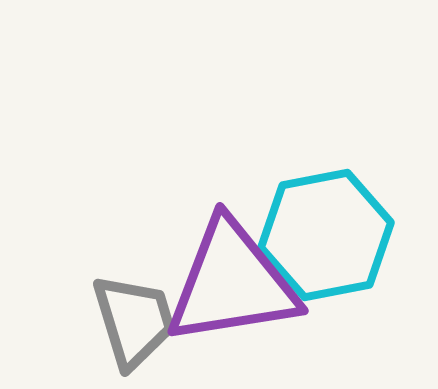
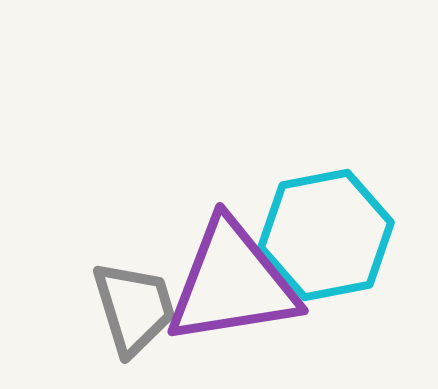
gray trapezoid: moved 13 px up
